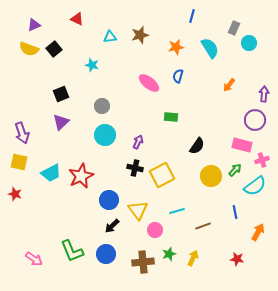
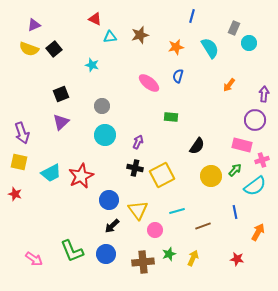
red triangle at (77, 19): moved 18 px right
